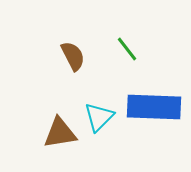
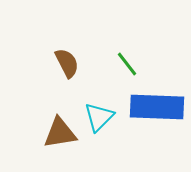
green line: moved 15 px down
brown semicircle: moved 6 px left, 7 px down
blue rectangle: moved 3 px right
